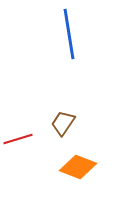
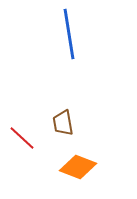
brown trapezoid: rotated 44 degrees counterclockwise
red line: moved 4 px right, 1 px up; rotated 60 degrees clockwise
